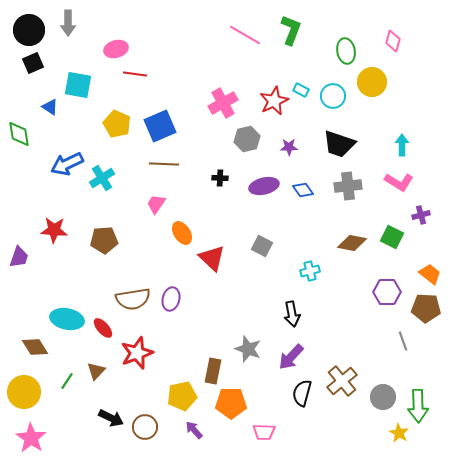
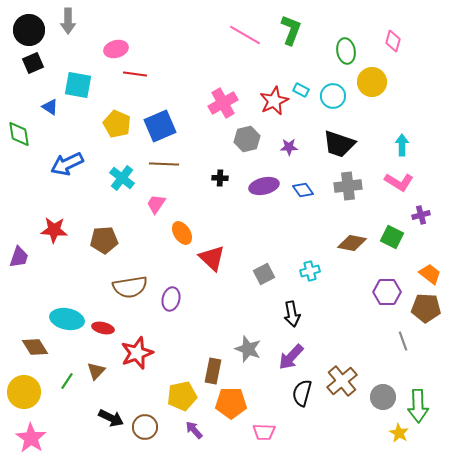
gray arrow at (68, 23): moved 2 px up
cyan cross at (102, 178): moved 20 px right; rotated 20 degrees counterclockwise
gray square at (262, 246): moved 2 px right, 28 px down; rotated 35 degrees clockwise
brown semicircle at (133, 299): moved 3 px left, 12 px up
red ellipse at (103, 328): rotated 35 degrees counterclockwise
